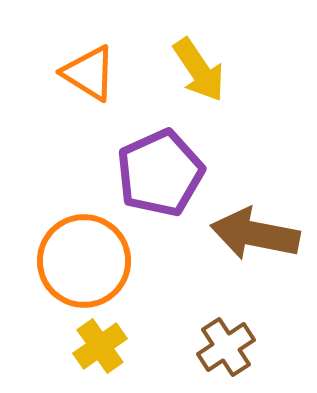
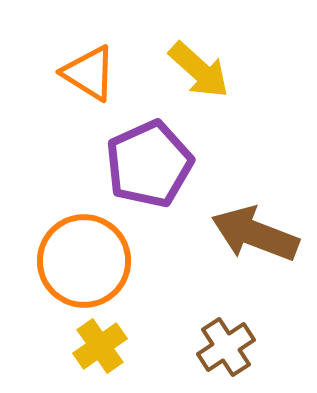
yellow arrow: rotated 14 degrees counterclockwise
purple pentagon: moved 11 px left, 9 px up
brown arrow: rotated 10 degrees clockwise
